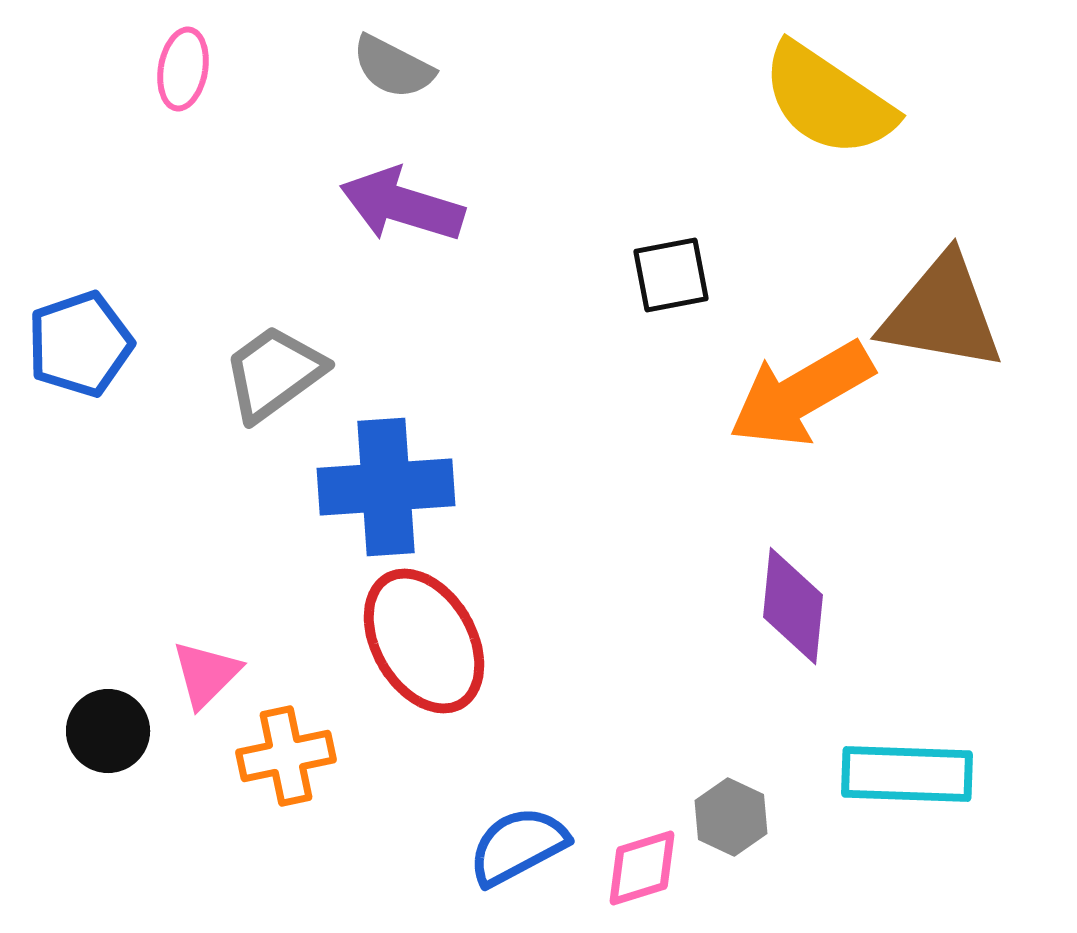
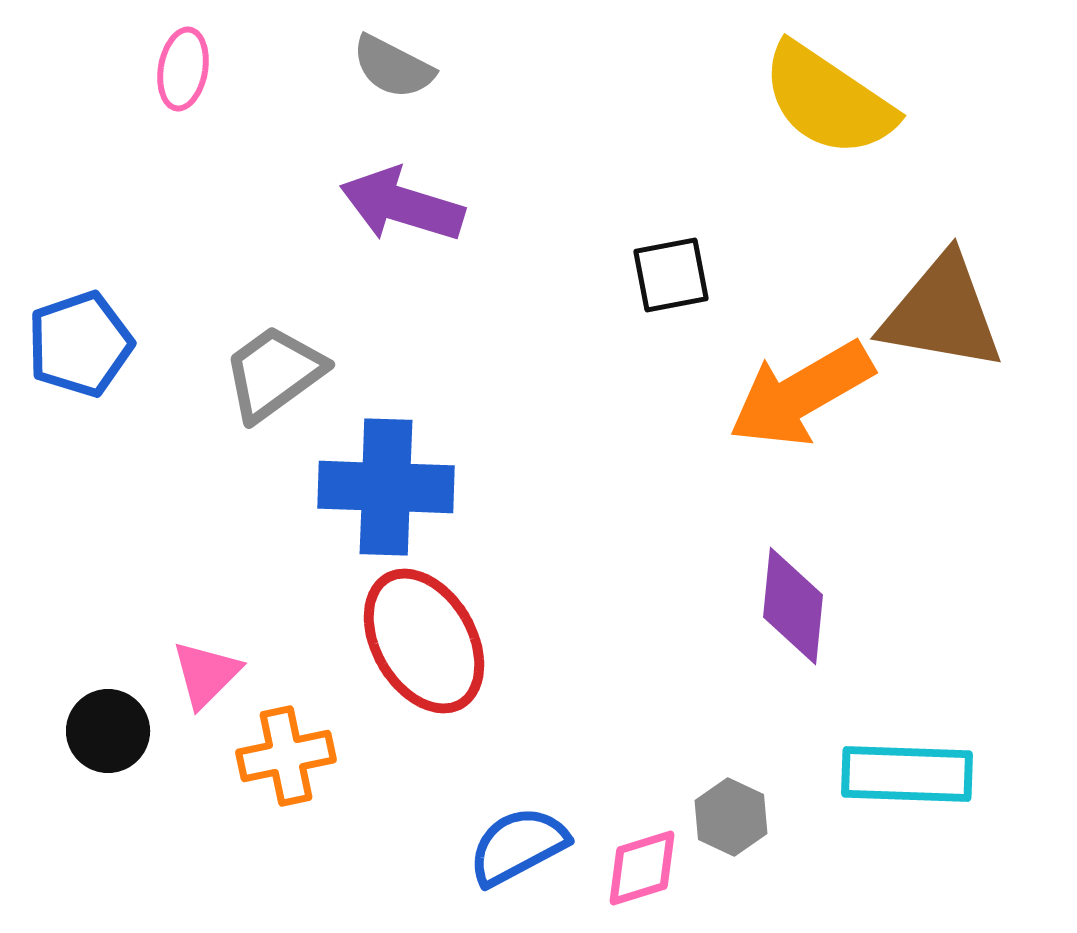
blue cross: rotated 6 degrees clockwise
